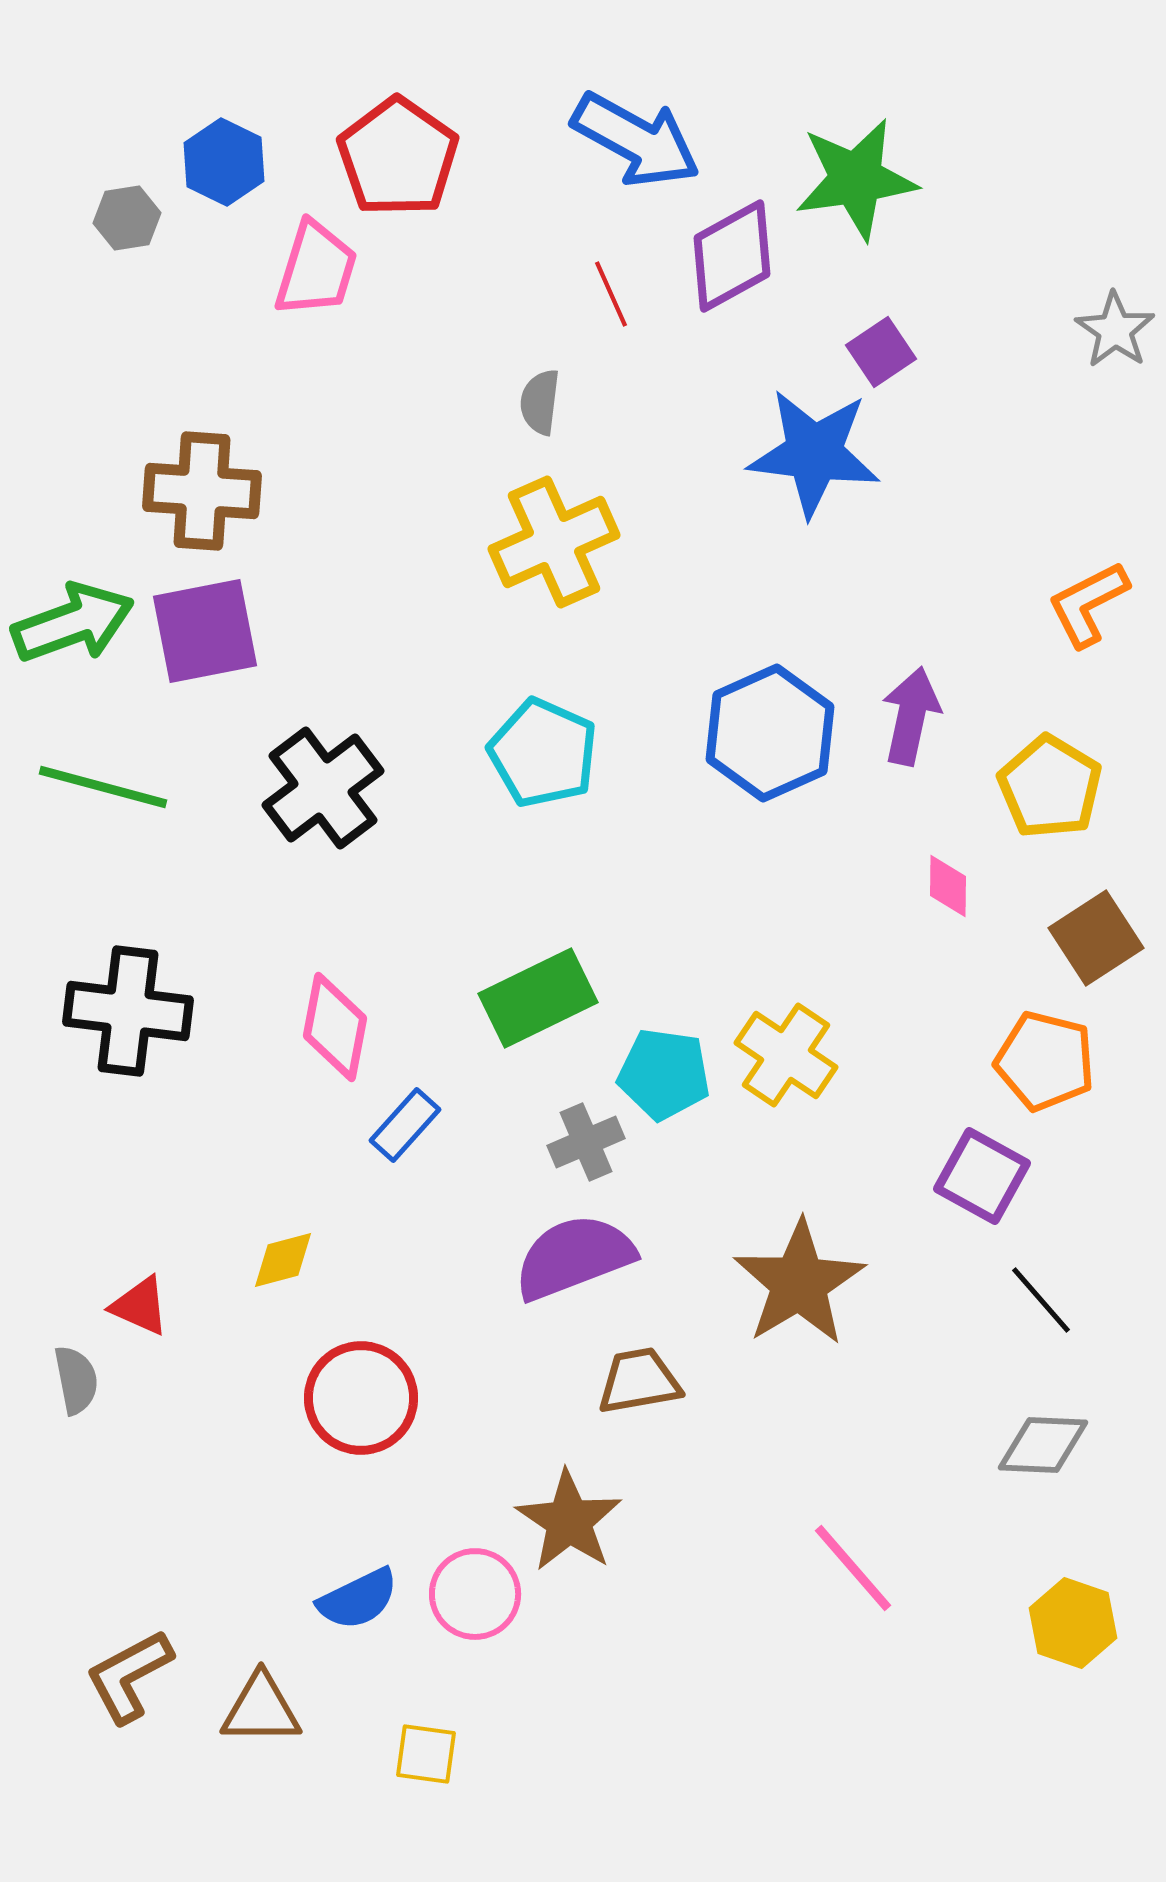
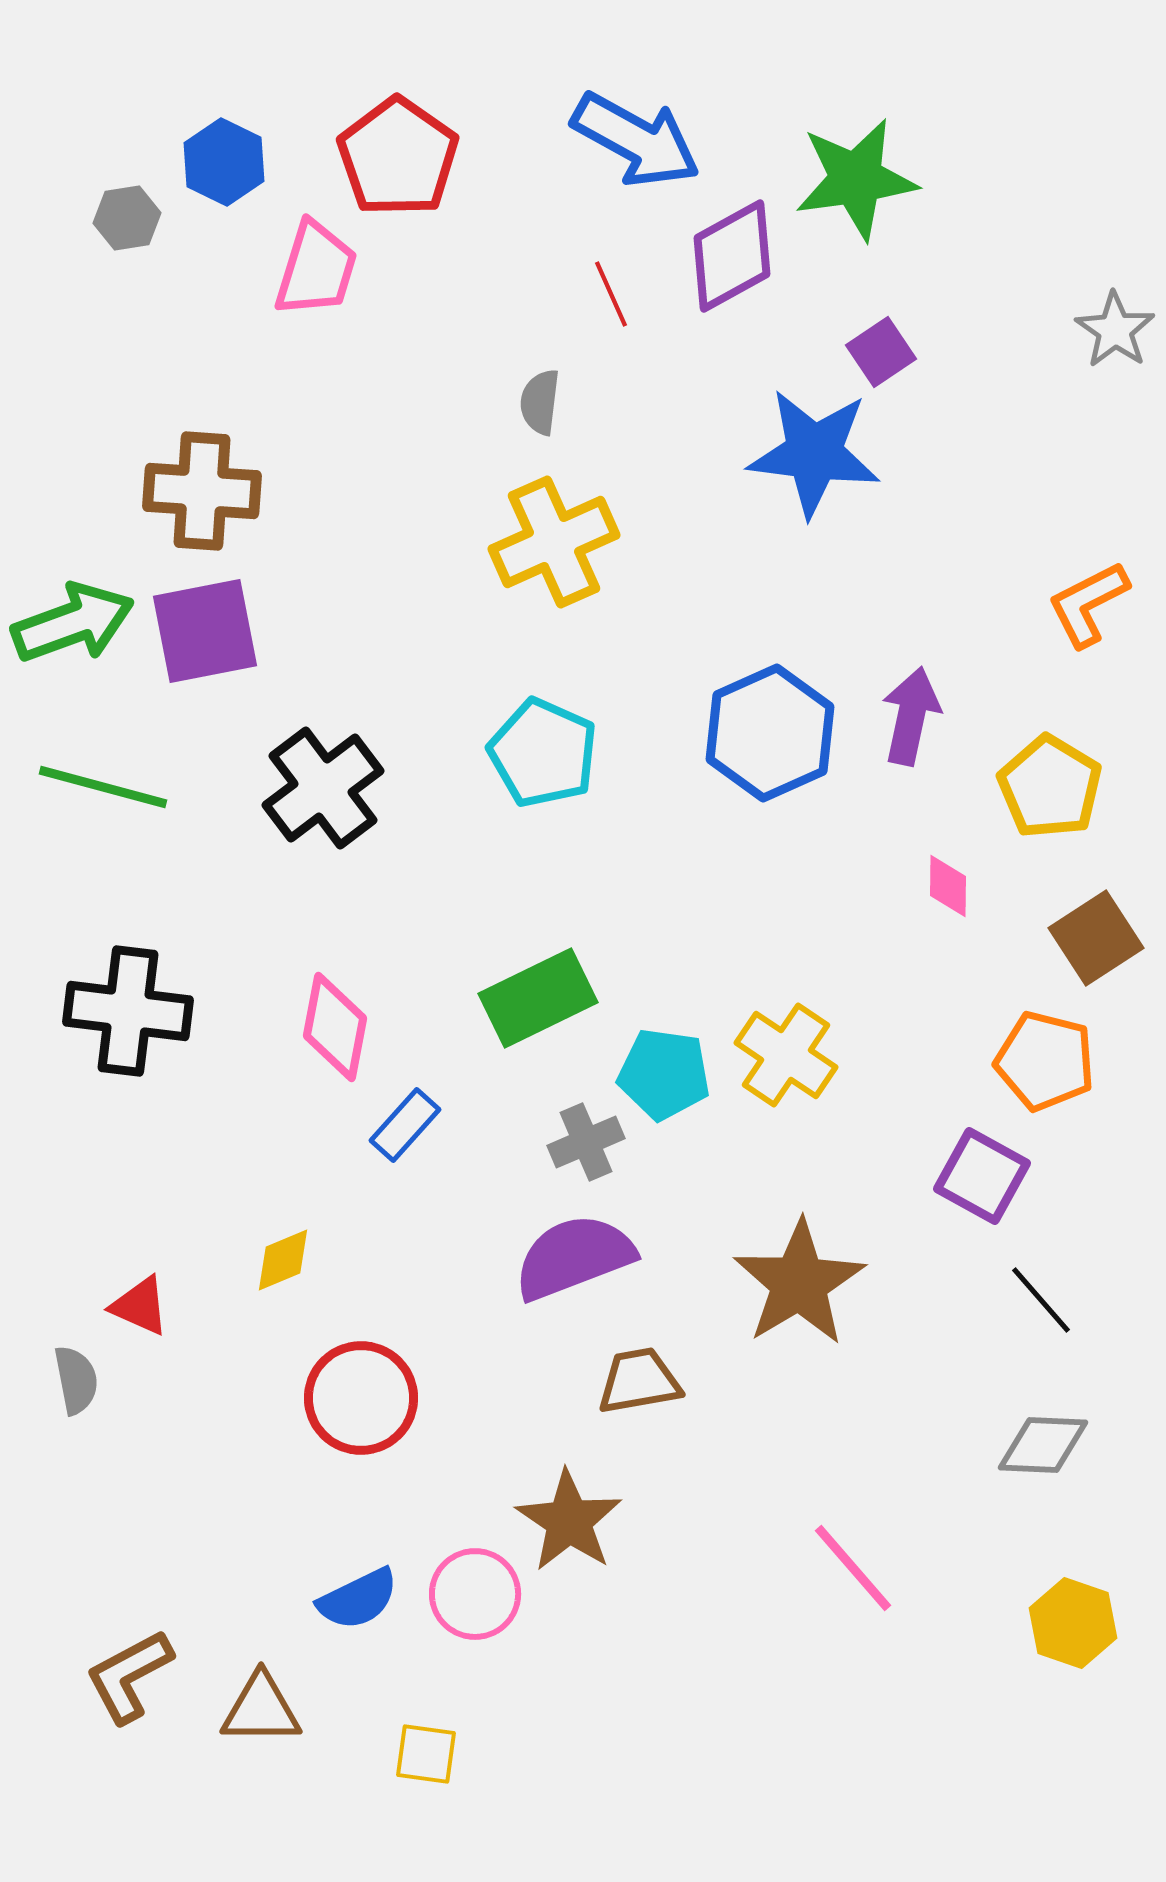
yellow diamond at (283, 1260): rotated 8 degrees counterclockwise
